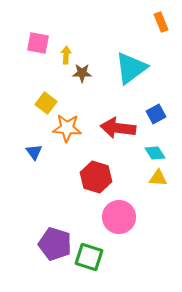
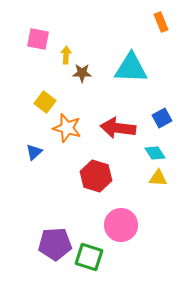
pink square: moved 4 px up
cyan triangle: rotated 39 degrees clockwise
yellow square: moved 1 px left, 1 px up
blue square: moved 6 px right, 4 px down
orange star: rotated 12 degrees clockwise
blue triangle: rotated 24 degrees clockwise
red hexagon: moved 1 px up
pink circle: moved 2 px right, 8 px down
purple pentagon: rotated 20 degrees counterclockwise
